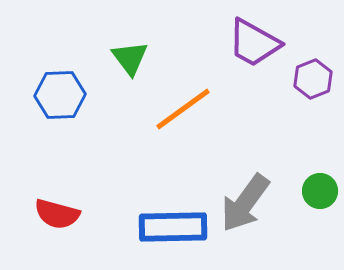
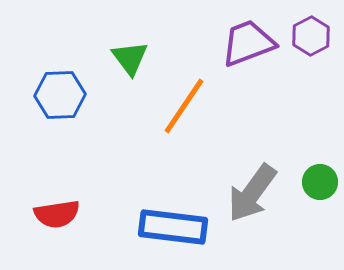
purple trapezoid: moved 6 px left; rotated 130 degrees clockwise
purple hexagon: moved 2 px left, 43 px up; rotated 6 degrees counterclockwise
orange line: moved 1 px right, 3 px up; rotated 20 degrees counterclockwise
green circle: moved 9 px up
gray arrow: moved 7 px right, 10 px up
red semicircle: rotated 24 degrees counterclockwise
blue rectangle: rotated 8 degrees clockwise
